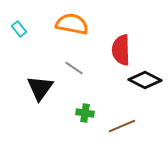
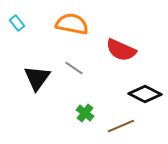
cyan rectangle: moved 2 px left, 6 px up
red semicircle: rotated 64 degrees counterclockwise
black diamond: moved 14 px down
black triangle: moved 3 px left, 10 px up
green cross: rotated 30 degrees clockwise
brown line: moved 1 px left
